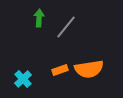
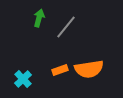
green arrow: rotated 12 degrees clockwise
